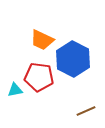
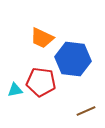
orange trapezoid: moved 2 px up
blue hexagon: rotated 20 degrees counterclockwise
red pentagon: moved 2 px right, 5 px down
